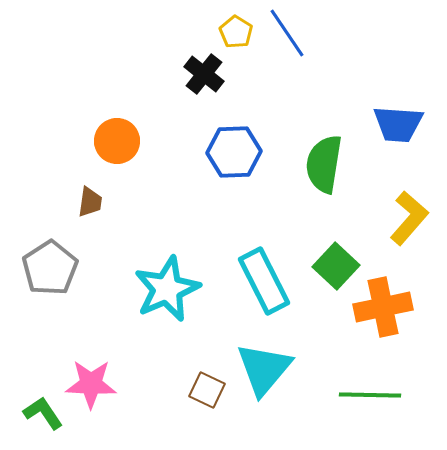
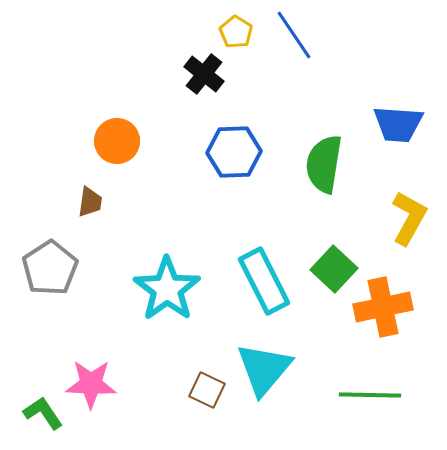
blue line: moved 7 px right, 2 px down
yellow L-shape: rotated 12 degrees counterclockwise
green square: moved 2 px left, 3 px down
cyan star: rotated 12 degrees counterclockwise
